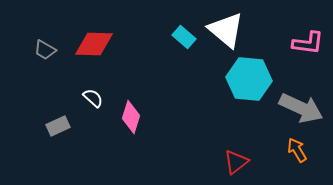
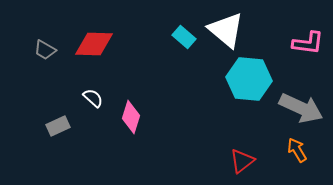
red triangle: moved 6 px right, 1 px up
